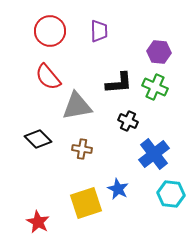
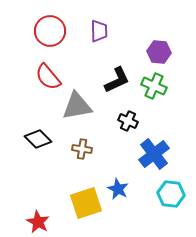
black L-shape: moved 2 px left, 3 px up; rotated 20 degrees counterclockwise
green cross: moved 1 px left, 1 px up
